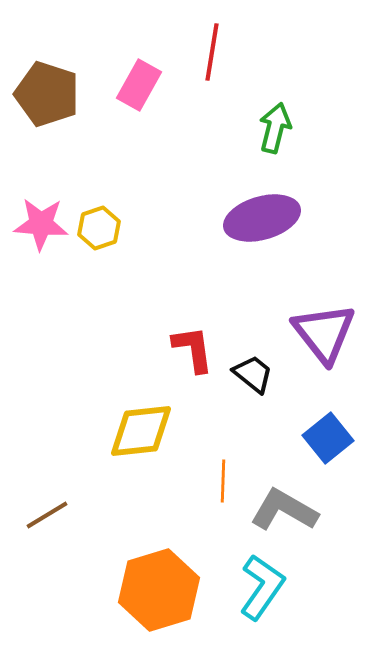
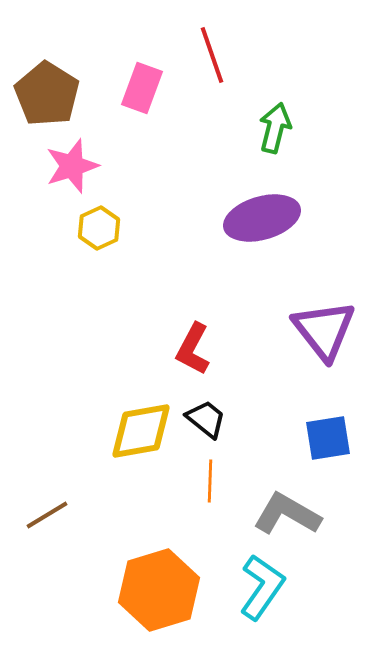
red line: moved 3 px down; rotated 28 degrees counterclockwise
pink rectangle: moved 3 px right, 3 px down; rotated 9 degrees counterclockwise
brown pentagon: rotated 14 degrees clockwise
pink star: moved 31 px right, 58 px up; rotated 22 degrees counterclockwise
yellow hexagon: rotated 6 degrees counterclockwise
purple triangle: moved 3 px up
red L-shape: rotated 144 degrees counterclockwise
black trapezoid: moved 47 px left, 45 px down
yellow diamond: rotated 4 degrees counterclockwise
blue square: rotated 30 degrees clockwise
orange line: moved 13 px left
gray L-shape: moved 3 px right, 4 px down
